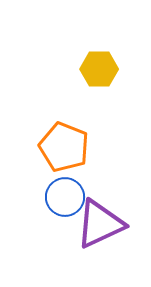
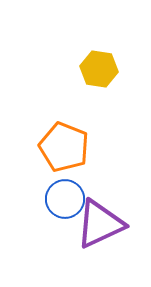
yellow hexagon: rotated 9 degrees clockwise
blue circle: moved 2 px down
